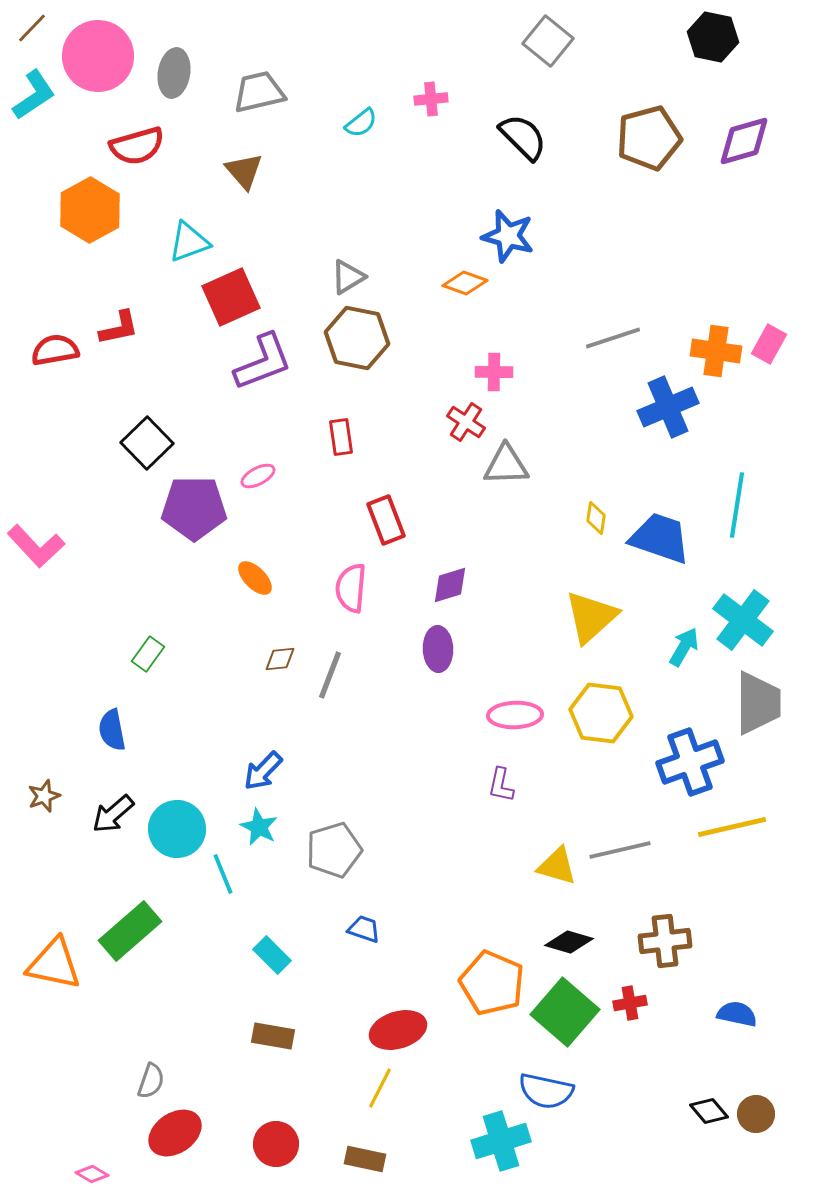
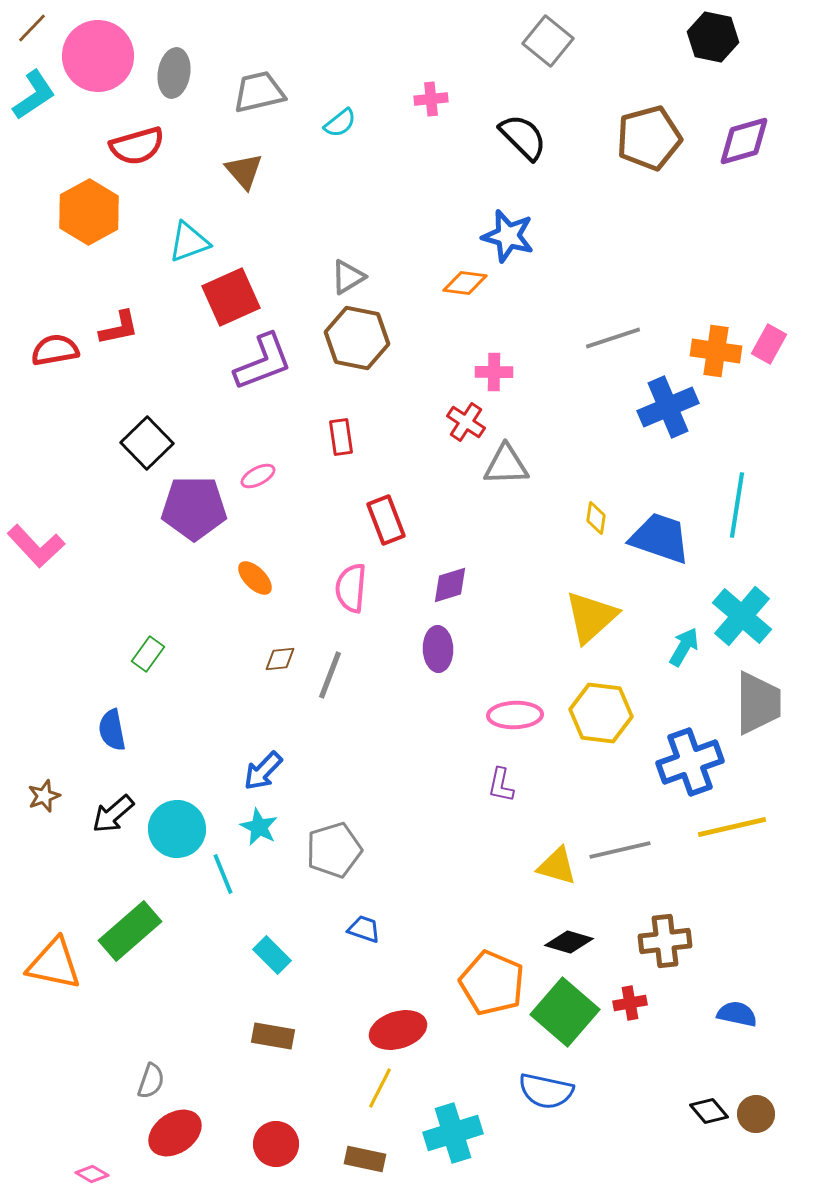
cyan semicircle at (361, 123): moved 21 px left
orange hexagon at (90, 210): moved 1 px left, 2 px down
orange diamond at (465, 283): rotated 12 degrees counterclockwise
cyan cross at (743, 620): moved 1 px left, 4 px up; rotated 4 degrees clockwise
cyan cross at (501, 1141): moved 48 px left, 8 px up
